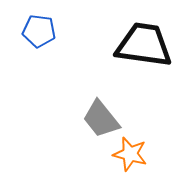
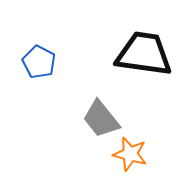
blue pentagon: moved 31 px down; rotated 20 degrees clockwise
black trapezoid: moved 9 px down
